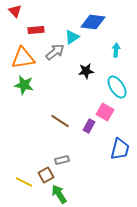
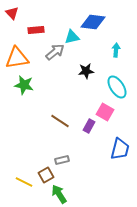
red triangle: moved 3 px left, 2 px down
cyan triangle: rotated 21 degrees clockwise
orange triangle: moved 6 px left
